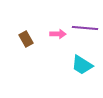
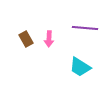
pink arrow: moved 9 px left, 5 px down; rotated 91 degrees clockwise
cyan trapezoid: moved 2 px left, 2 px down
